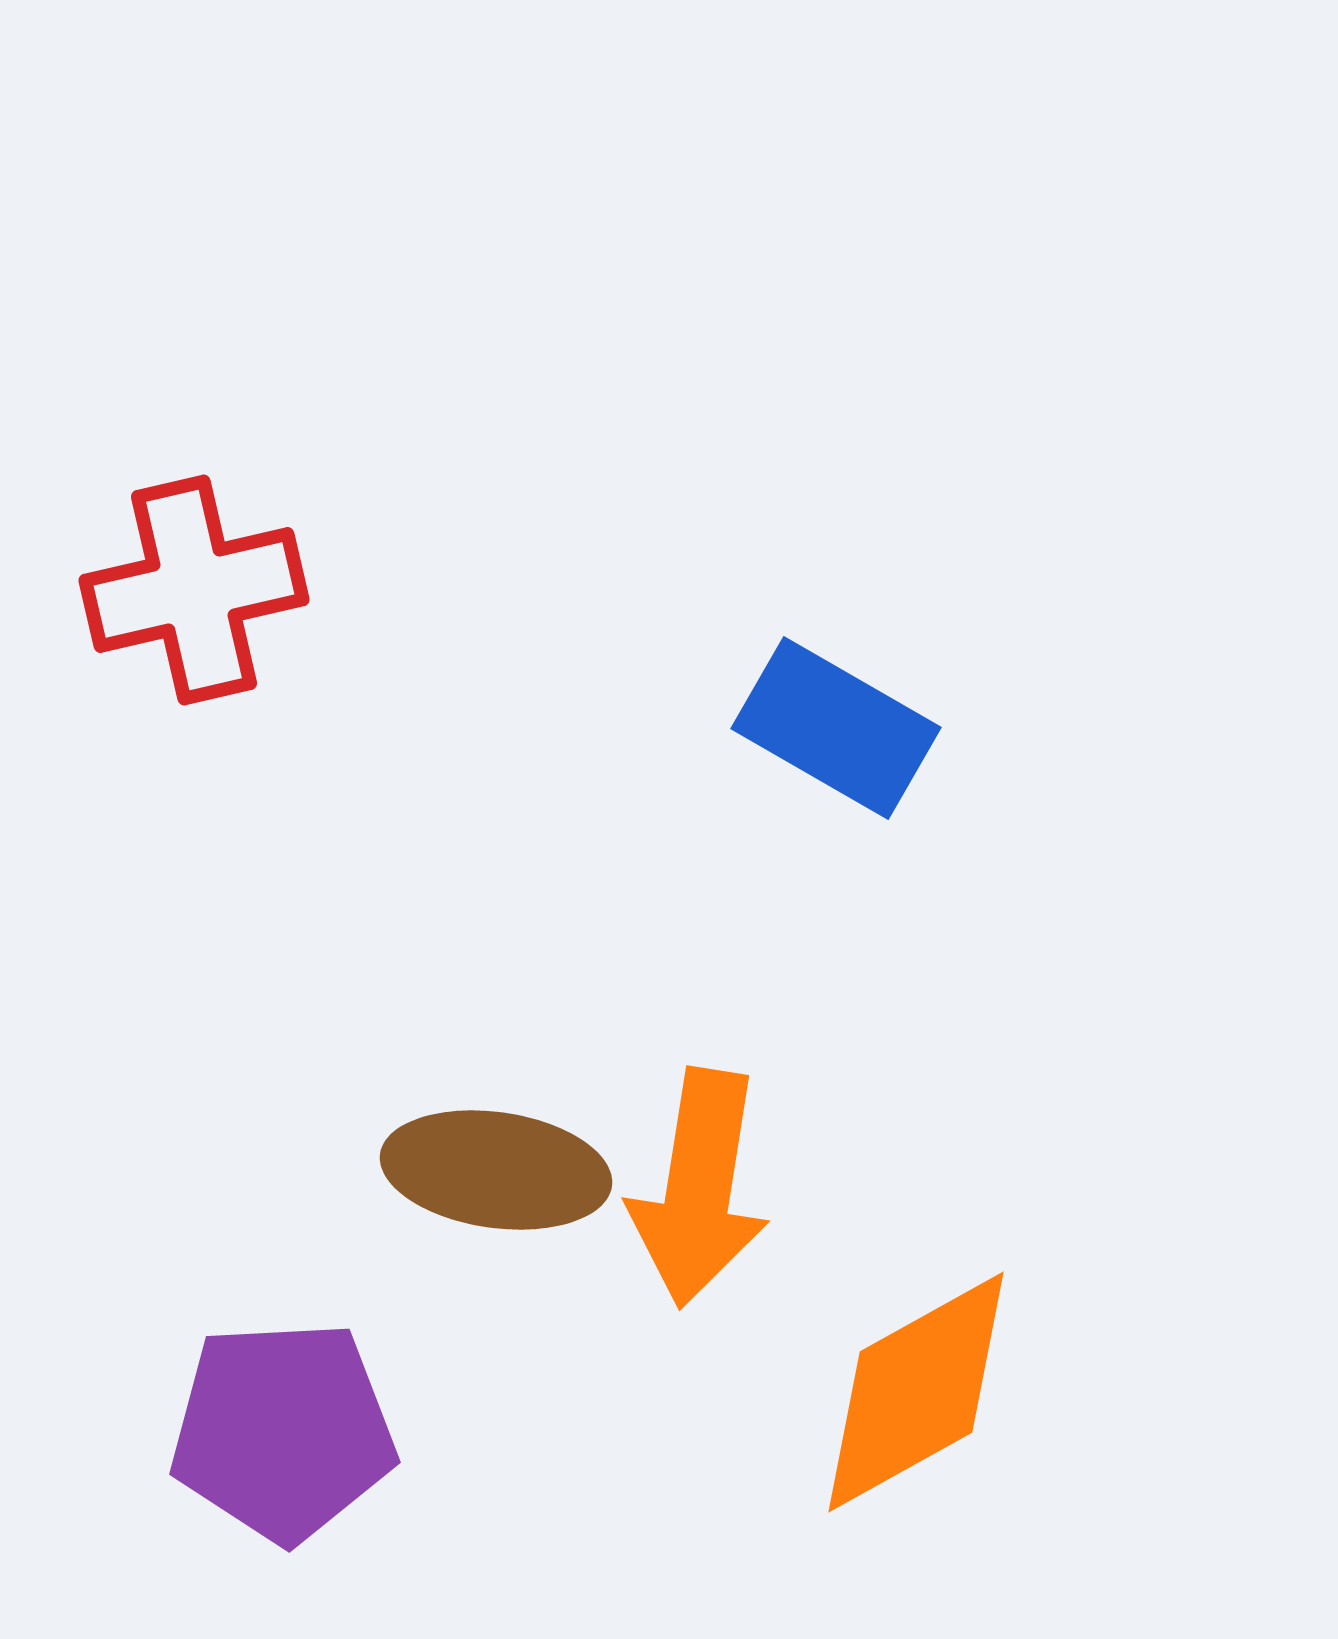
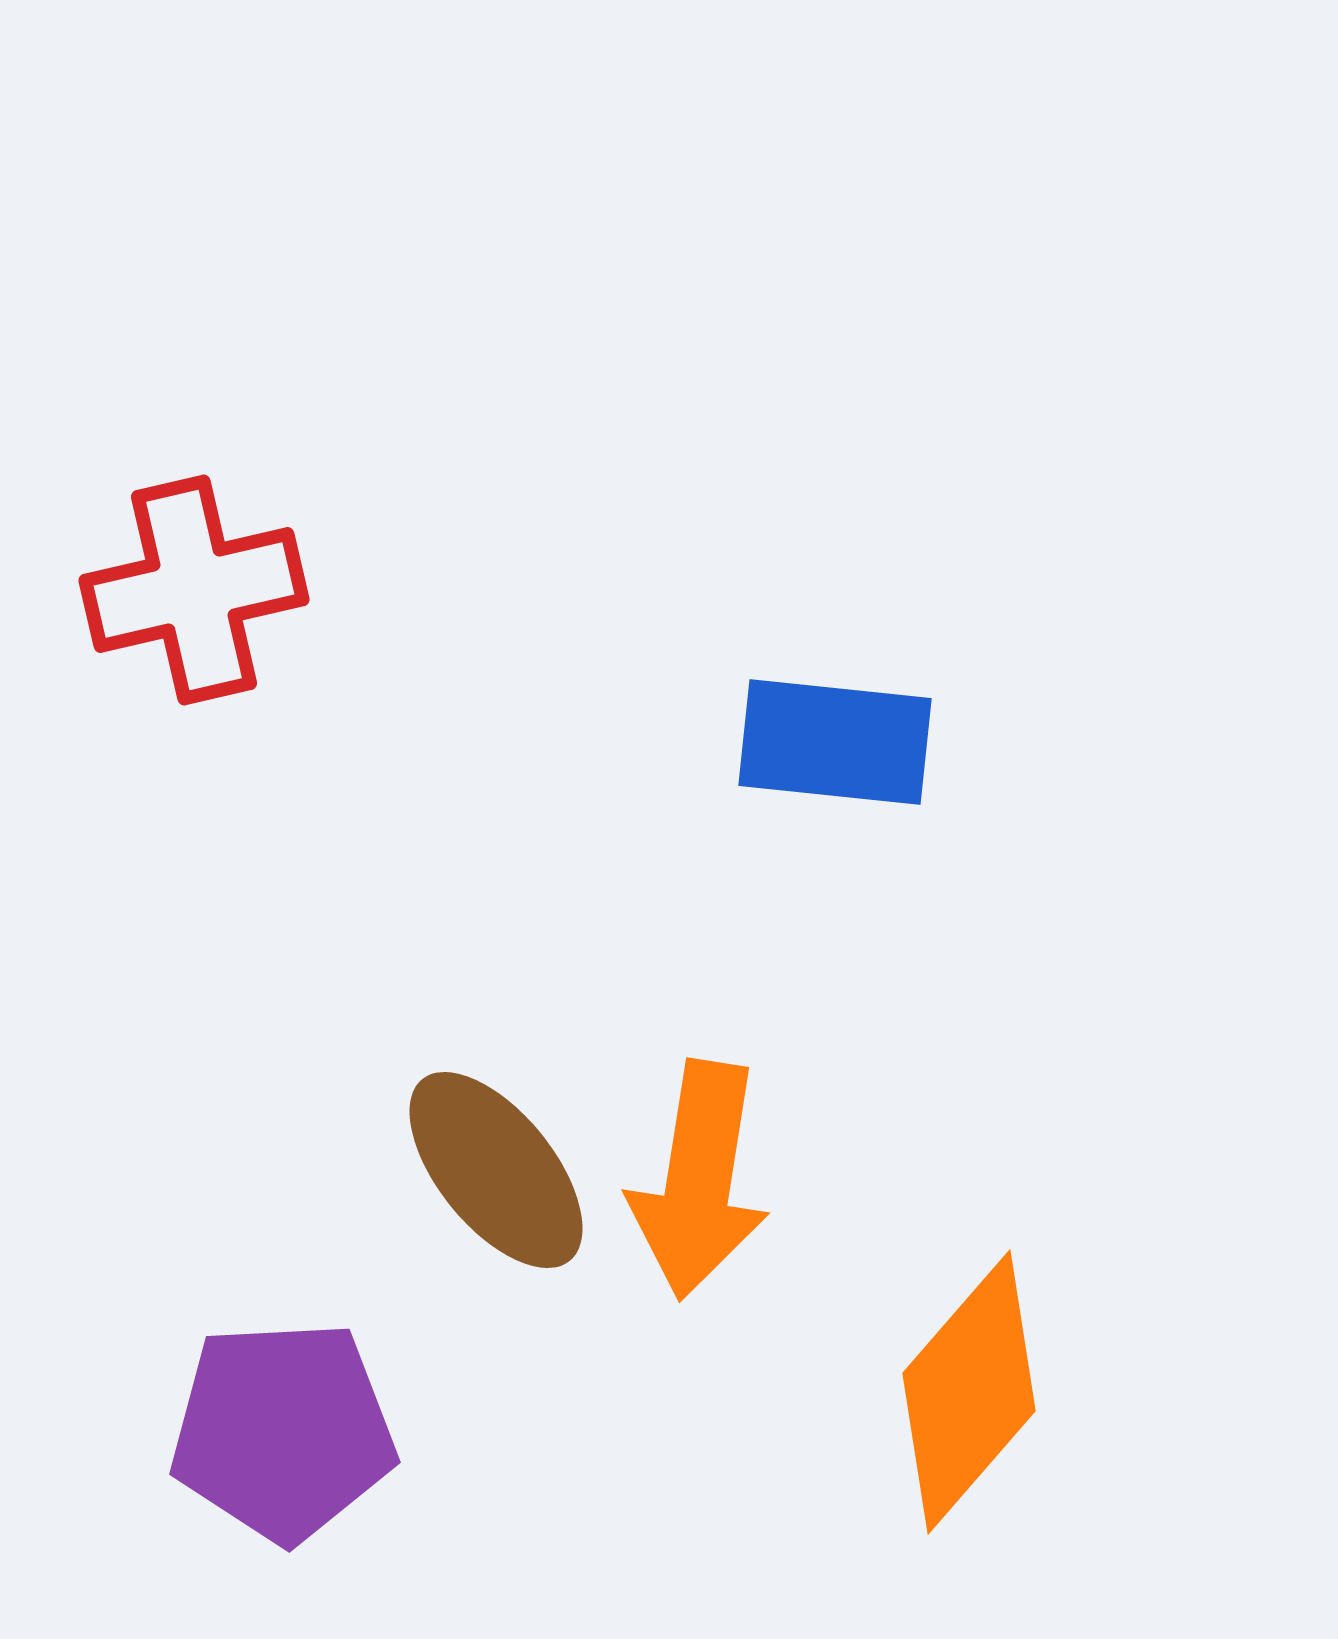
blue rectangle: moved 1 px left, 14 px down; rotated 24 degrees counterclockwise
brown ellipse: rotated 43 degrees clockwise
orange arrow: moved 8 px up
orange diamond: moved 53 px right; rotated 20 degrees counterclockwise
